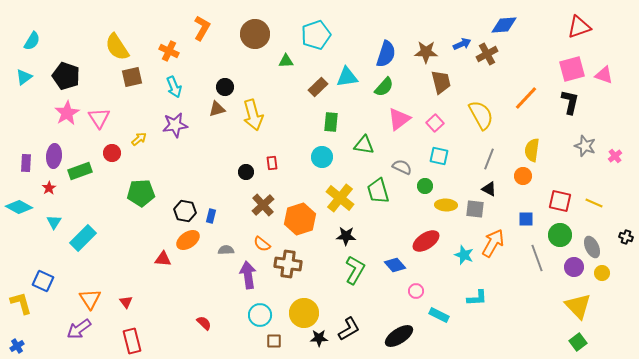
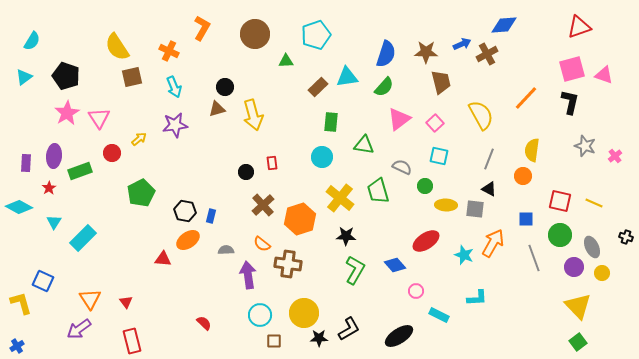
green pentagon at (141, 193): rotated 24 degrees counterclockwise
gray line at (537, 258): moved 3 px left
